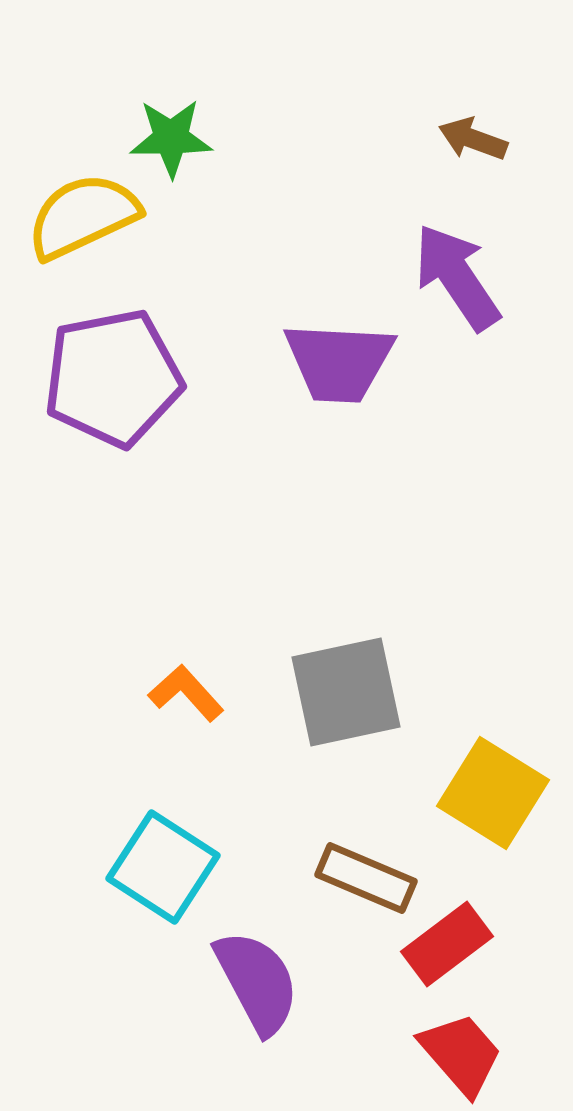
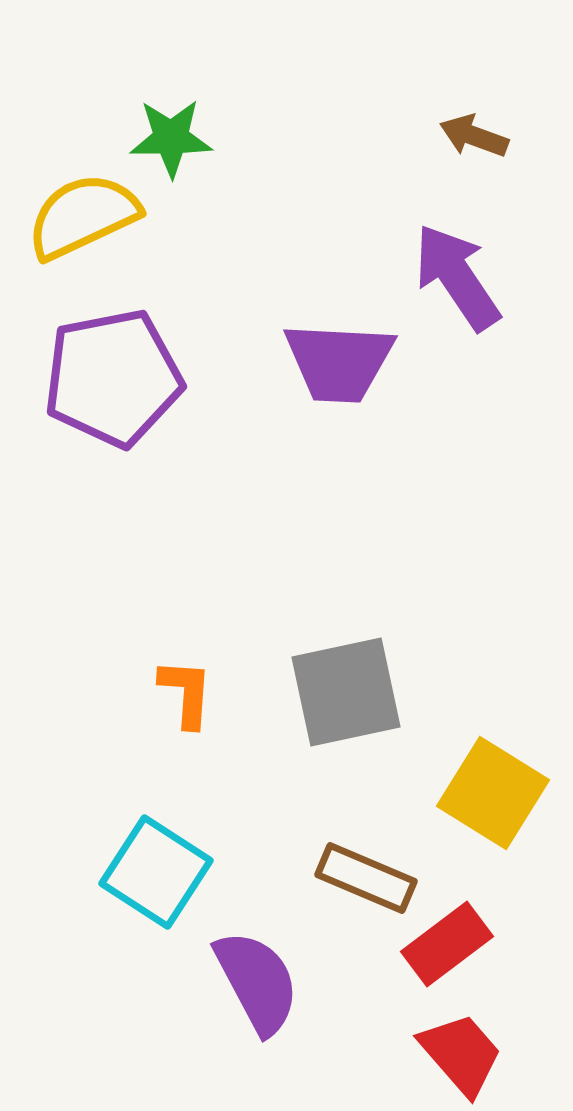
brown arrow: moved 1 px right, 3 px up
orange L-shape: rotated 46 degrees clockwise
cyan square: moved 7 px left, 5 px down
